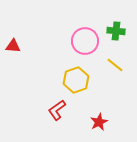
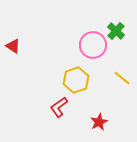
green cross: rotated 36 degrees clockwise
pink circle: moved 8 px right, 4 px down
red triangle: rotated 28 degrees clockwise
yellow line: moved 7 px right, 13 px down
red L-shape: moved 2 px right, 3 px up
